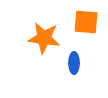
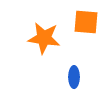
blue ellipse: moved 14 px down
